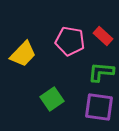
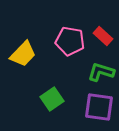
green L-shape: rotated 12 degrees clockwise
